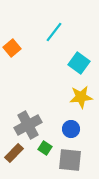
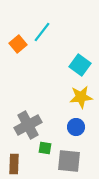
cyan line: moved 12 px left
orange square: moved 6 px right, 4 px up
cyan square: moved 1 px right, 2 px down
blue circle: moved 5 px right, 2 px up
green square: rotated 24 degrees counterclockwise
brown rectangle: moved 11 px down; rotated 42 degrees counterclockwise
gray square: moved 1 px left, 1 px down
